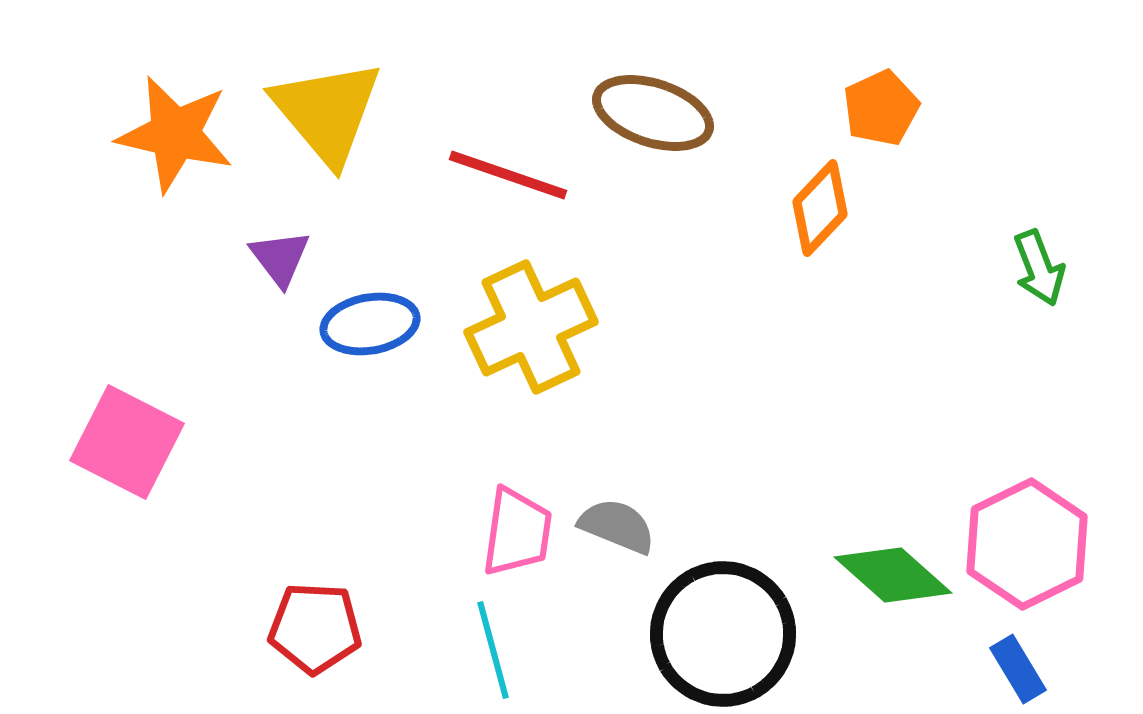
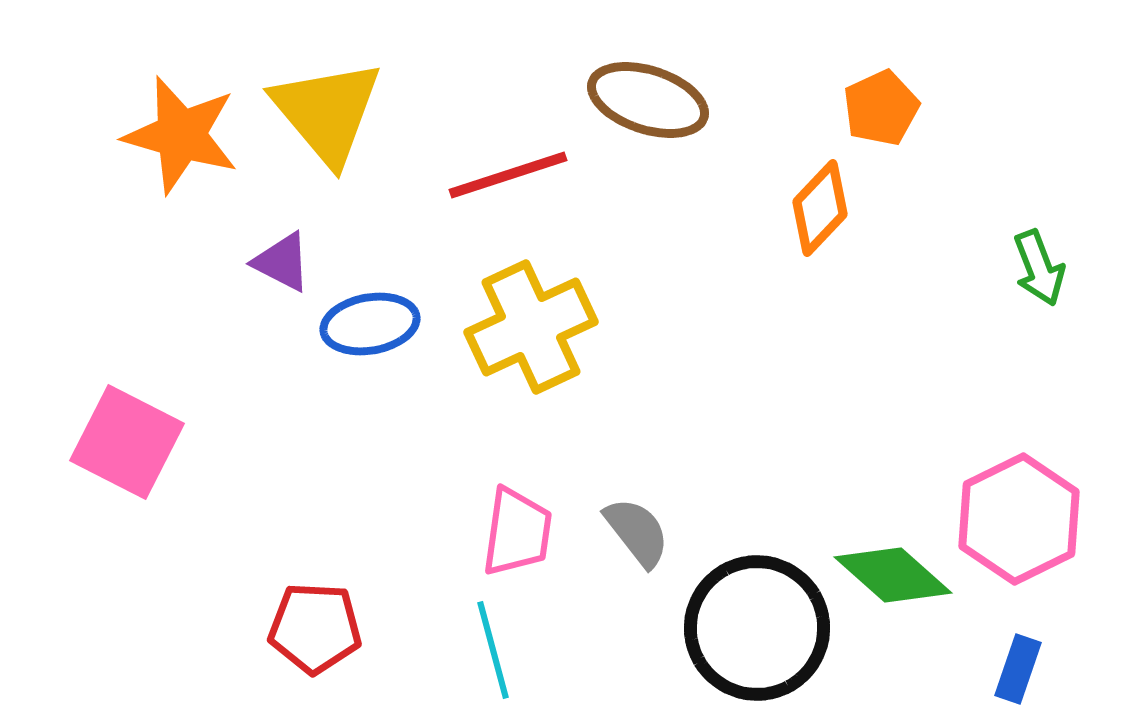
brown ellipse: moved 5 px left, 13 px up
orange star: moved 6 px right, 1 px down; rotated 3 degrees clockwise
red line: rotated 37 degrees counterclockwise
purple triangle: moved 2 px right, 4 px down; rotated 26 degrees counterclockwise
gray semicircle: moved 20 px right, 6 px down; rotated 30 degrees clockwise
pink hexagon: moved 8 px left, 25 px up
black circle: moved 34 px right, 6 px up
blue rectangle: rotated 50 degrees clockwise
